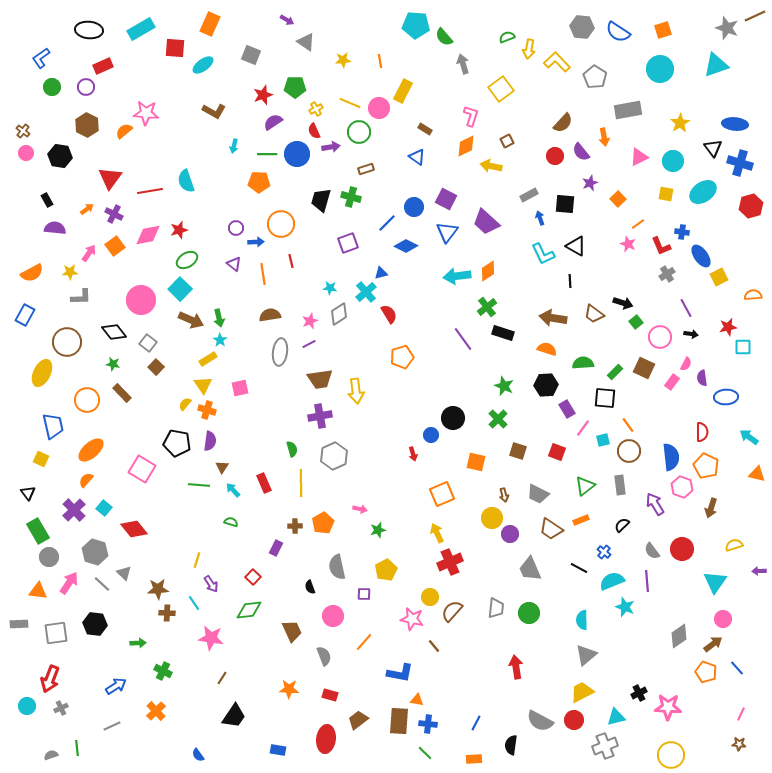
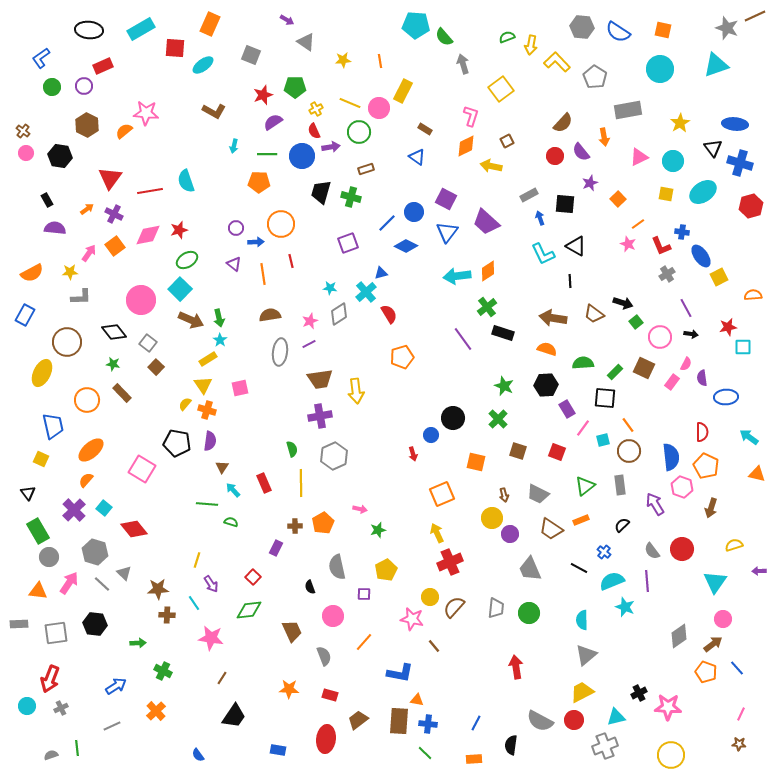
orange square at (663, 30): rotated 30 degrees clockwise
yellow arrow at (529, 49): moved 2 px right, 4 px up
purple circle at (86, 87): moved 2 px left, 1 px up
blue circle at (297, 154): moved 5 px right, 2 px down
black trapezoid at (321, 200): moved 8 px up
blue circle at (414, 207): moved 5 px down
green line at (199, 485): moved 8 px right, 19 px down
brown semicircle at (452, 611): moved 2 px right, 4 px up
brown cross at (167, 613): moved 2 px down
